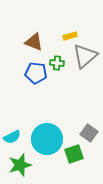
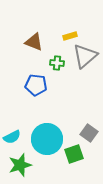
blue pentagon: moved 12 px down
